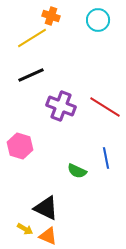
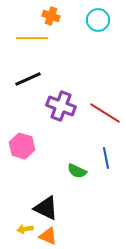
yellow line: rotated 32 degrees clockwise
black line: moved 3 px left, 4 px down
red line: moved 6 px down
pink hexagon: moved 2 px right
yellow arrow: rotated 140 degrees clockwise
